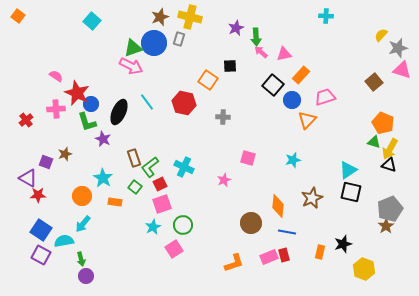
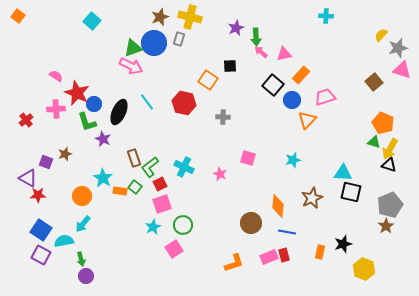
blue circle at (91, 104): moved 3 px right
cyan triangle at (348, 170): moved 5 px left, 3 px down; rotated 36 degrees clockwise
pink star at (224, 180): moved 4 px left, 6 px up; rotated 24 degrees counterclockwise
orange rectangle at (115, 202): moved 5 px right, 11 px up
gray pentagon at (390, 209): moved 4 px up
